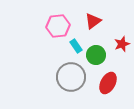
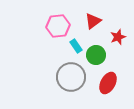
red star: moved 4 px left, 7 px up
